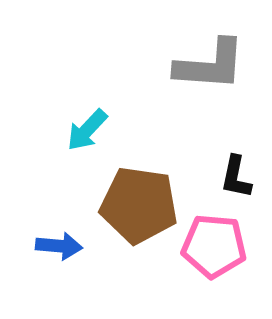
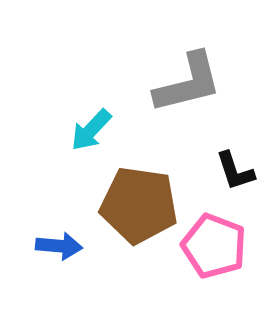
gray L-shape: moved 22 px left, 18 px down; rotated 18 degrees counterclockwise
cyan arrow: moved 4 px right
black L-shape: moved 1 px left, 6 px up; rotated 30 degrees counterclockwise
pink pentagon: rotated 16 degrees clockwise
